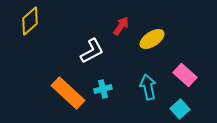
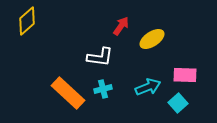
yellow diamond: moved 3 px left
white L-shape: moved 8 px right, 6 px down; rotated 36 degrees clockwise
pink rectangle: rotated 40 degrees counterclockwise
cyan arrow: rotated 80 degrees clockwise
cyan square: moved 2 px left, 6 px up
